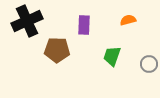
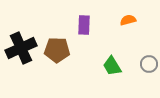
black cross: moved 6 px left, 27 px down
green trapezoid: moved 10 px down; rotated 50 degrees counterclockwise
